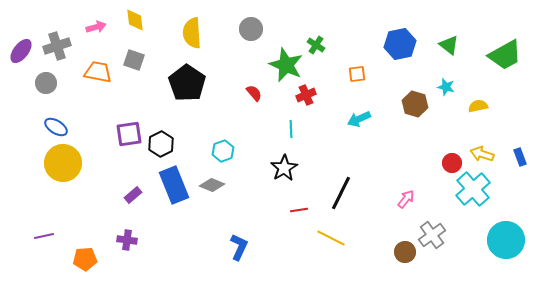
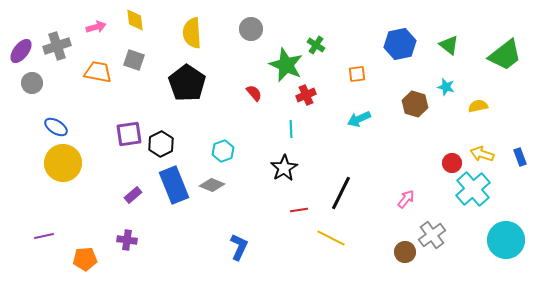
green trapezoid at (505, 55): rotated 9 degrees counterclockwise
gray circle at (46, 83): moved 14 px left
